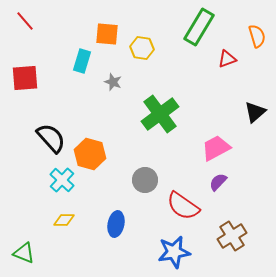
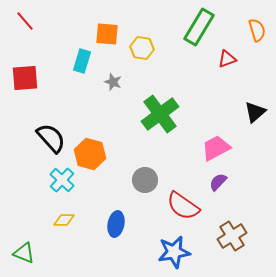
orange semicircle: moved 6 px up
